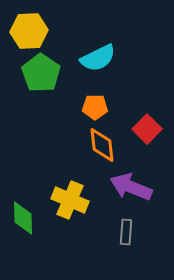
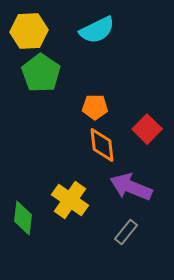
cyan semicircle: moved 1 px left, 28 px up
yellow cross: rotated 12 degrees clockwise
green diamond: rotated 8 degrees clockwise
gray rectangle: rotated 35 degrees clockwise
